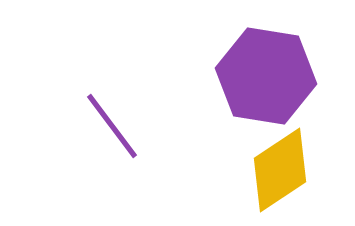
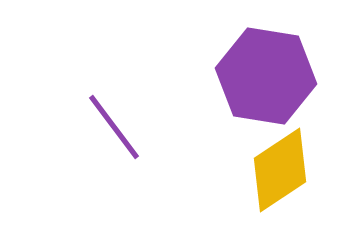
purple line: moved 2 px right, 1 px down
